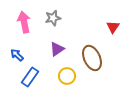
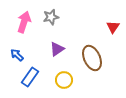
gray star: moved 2 px left, 1 px up
pink arrow: rotated 30 degrees clockwise
yellow circle: moved 3 px left, 4 px down
